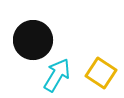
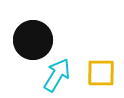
yellow square: rotated 32 degrees counterclockwise
